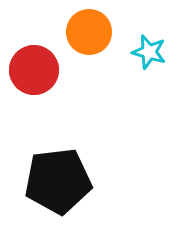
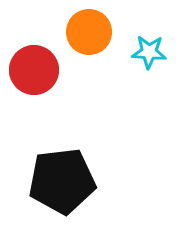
cyan star: rotated 12 degrees counterclockwise
black pentagon: moved 4 px right
